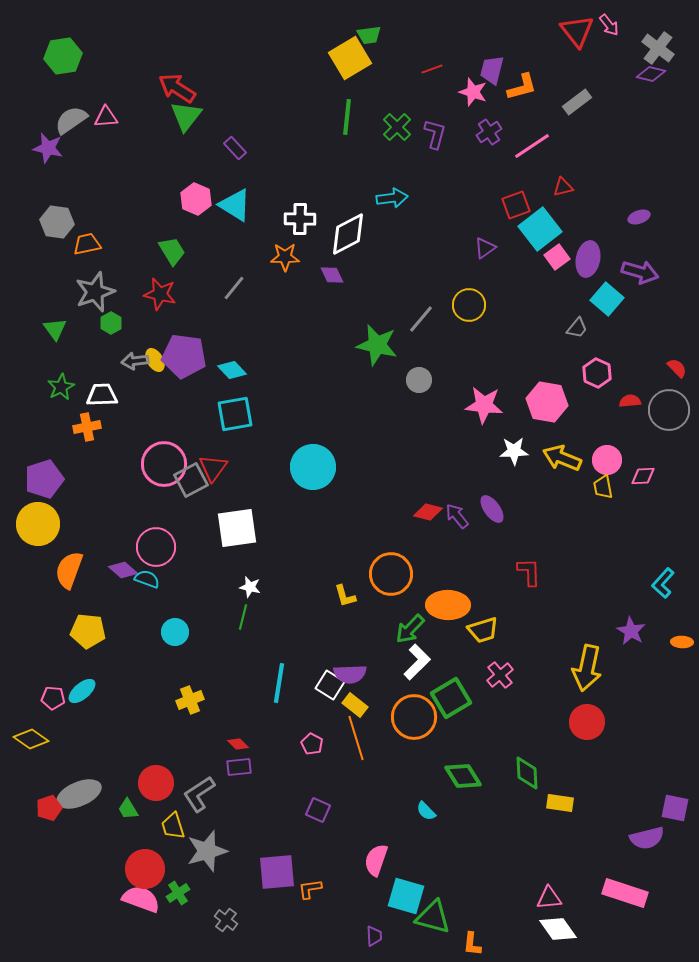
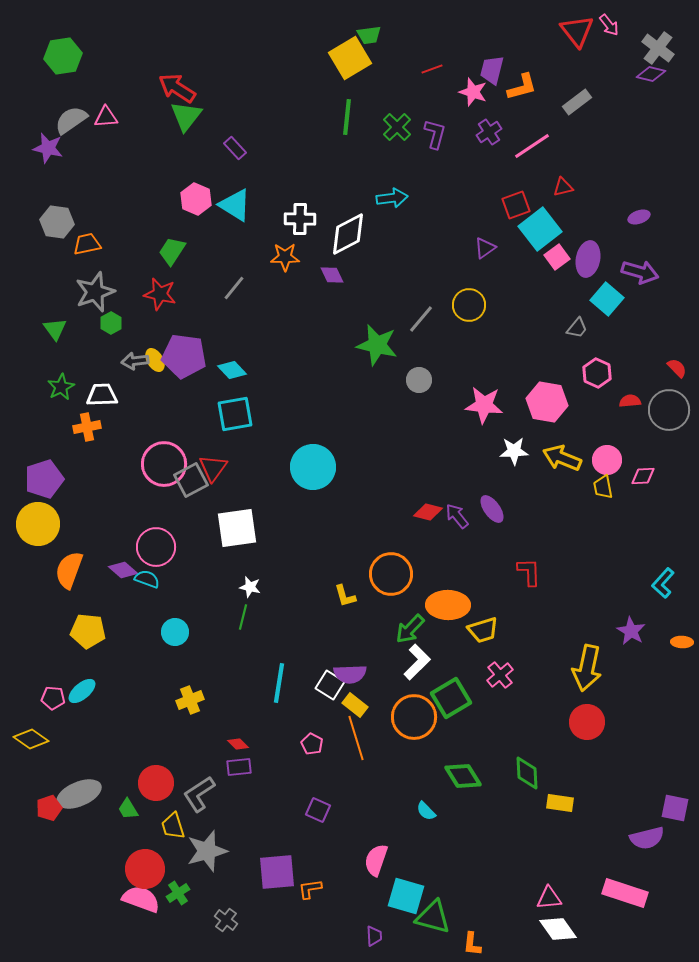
green trapezoid at (172, 251): rotated 116 degrees counterclockwise
